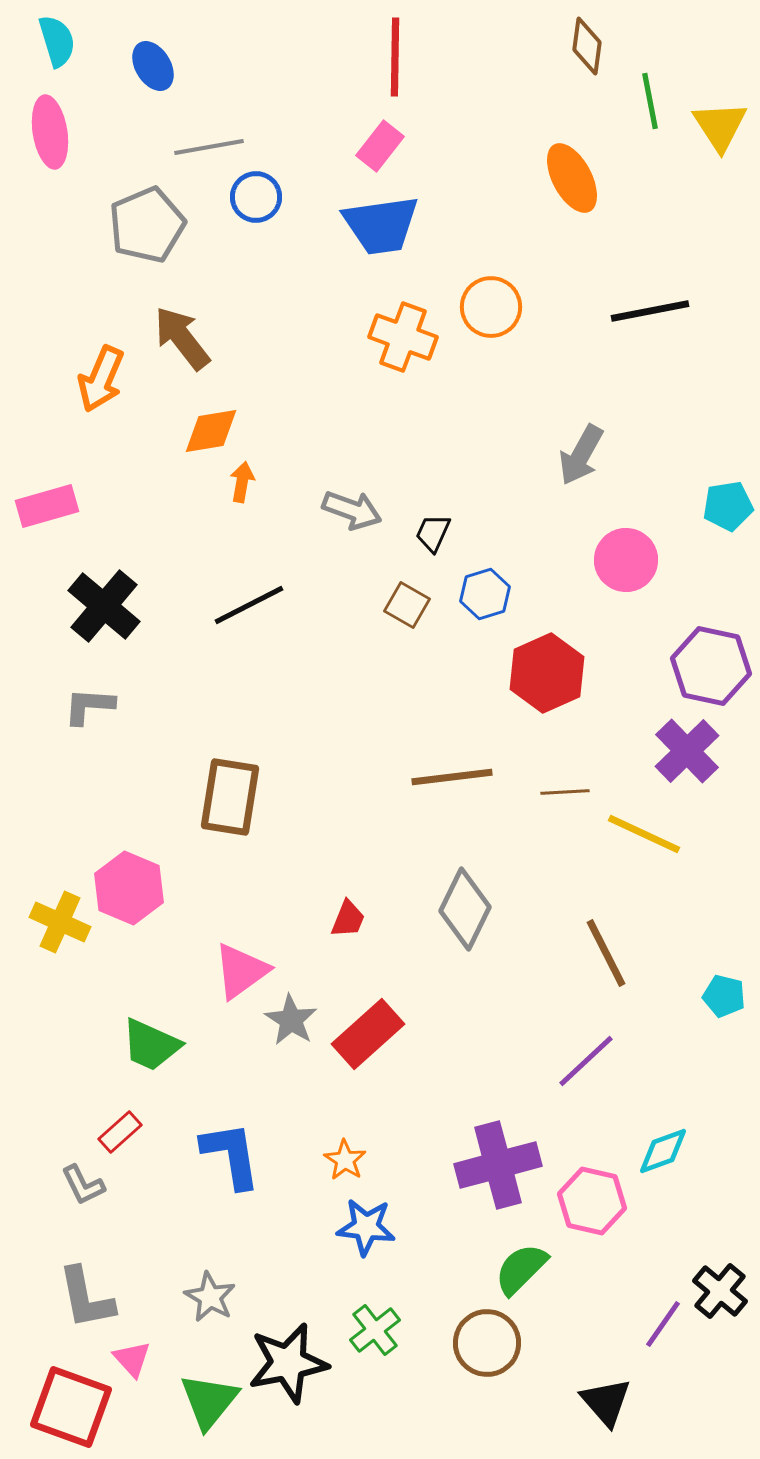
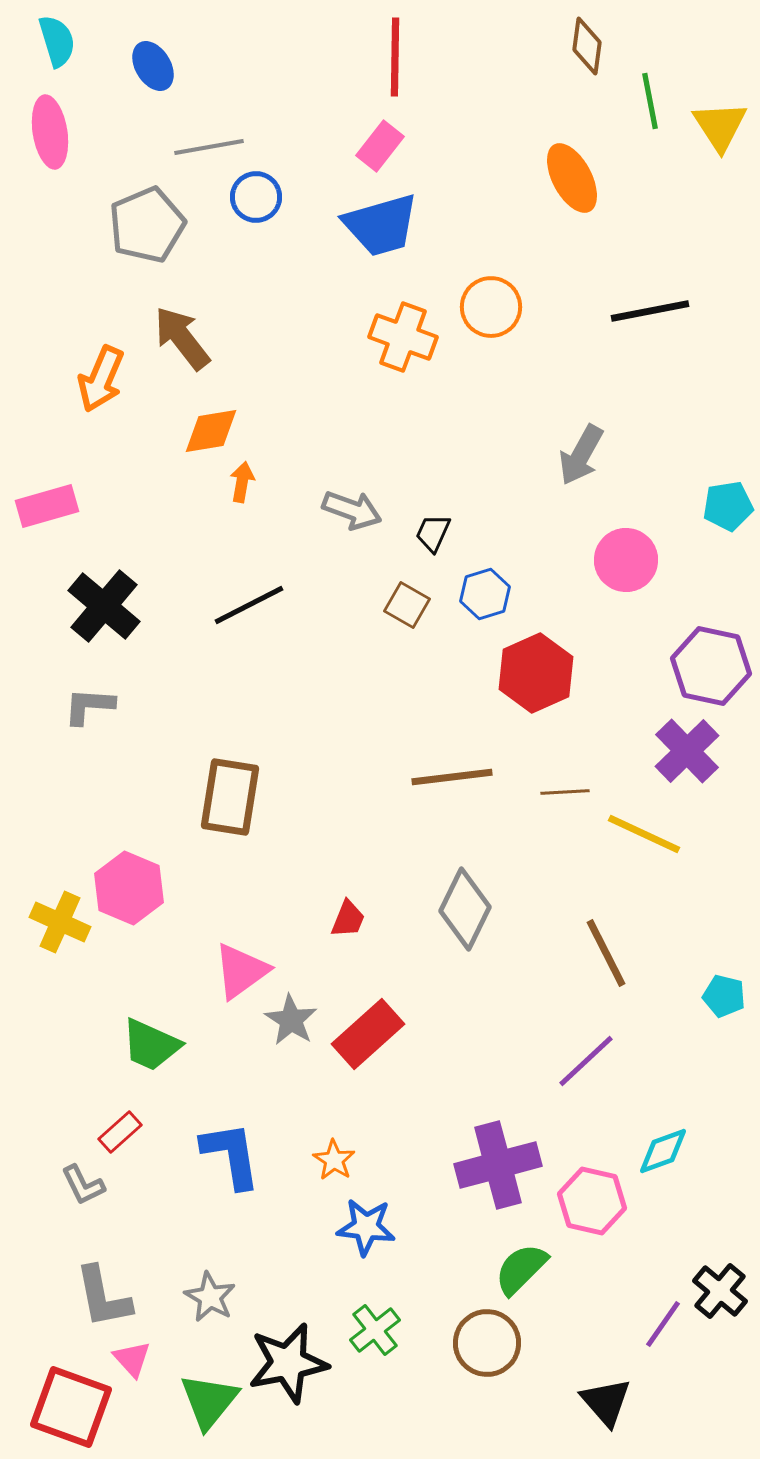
blue trapezoid at (381, 225): rotated 8 degrees counterclockwise
red hexagon at (547, 673): moved 11 px left
orange star at (345, 1160): moved 11 px left
gray L-shape at (86, 1298): moved 17 px right, 1 px up
